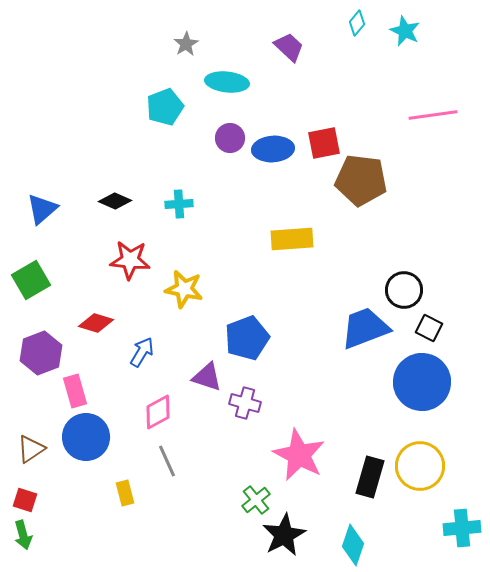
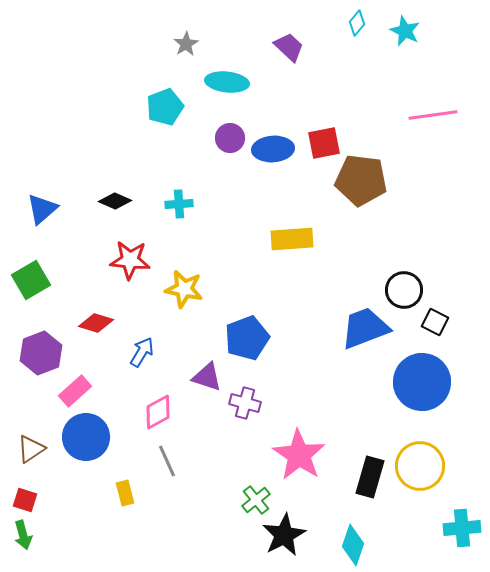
black square at (429, 328): moved 6 px right, 6 px up
pink rectangle at (75, 391): rotated 64 degrees clockwise
pink star at (299, 455): rotated 6 degrees clockwise
